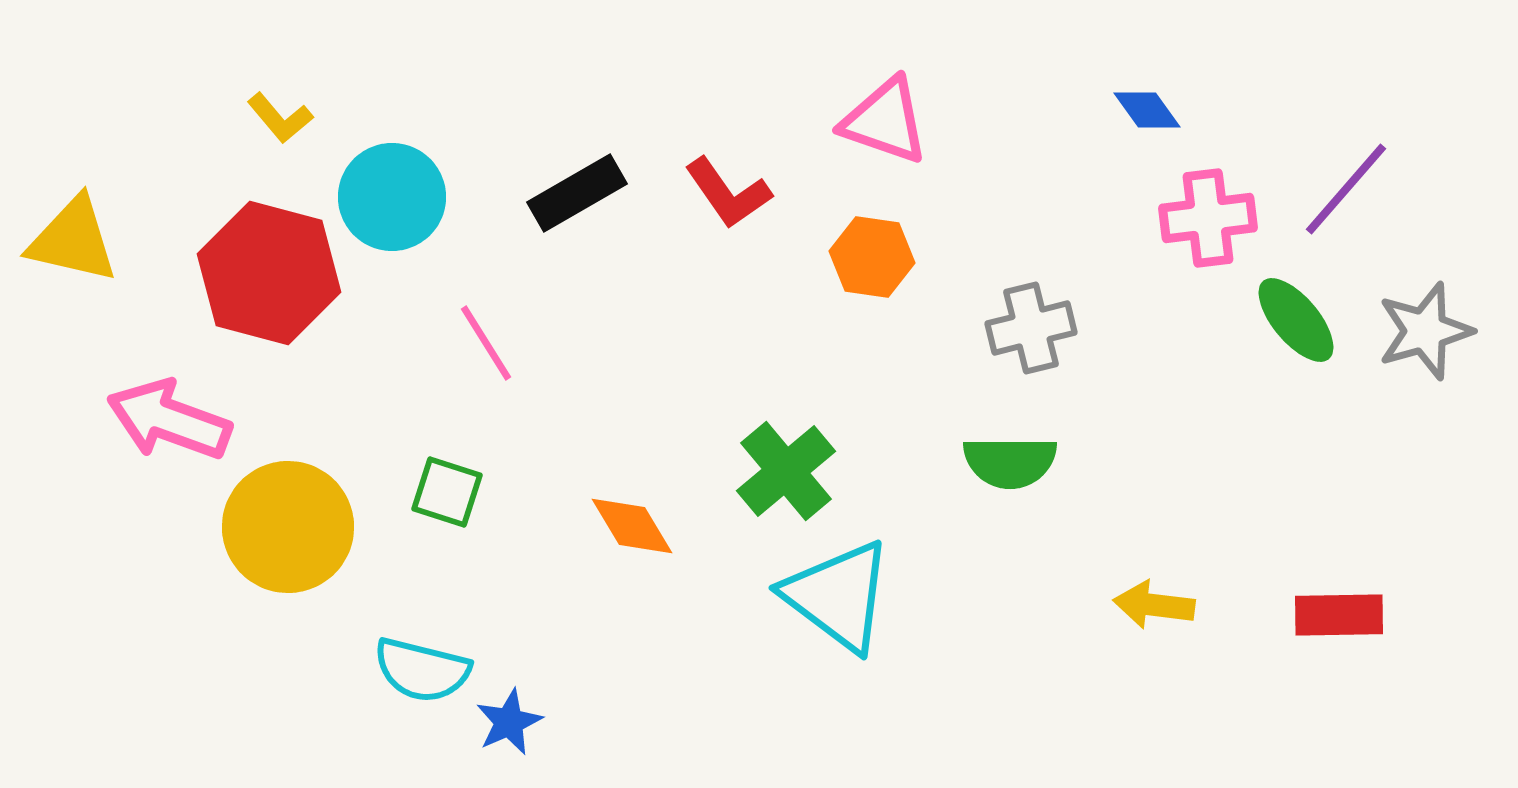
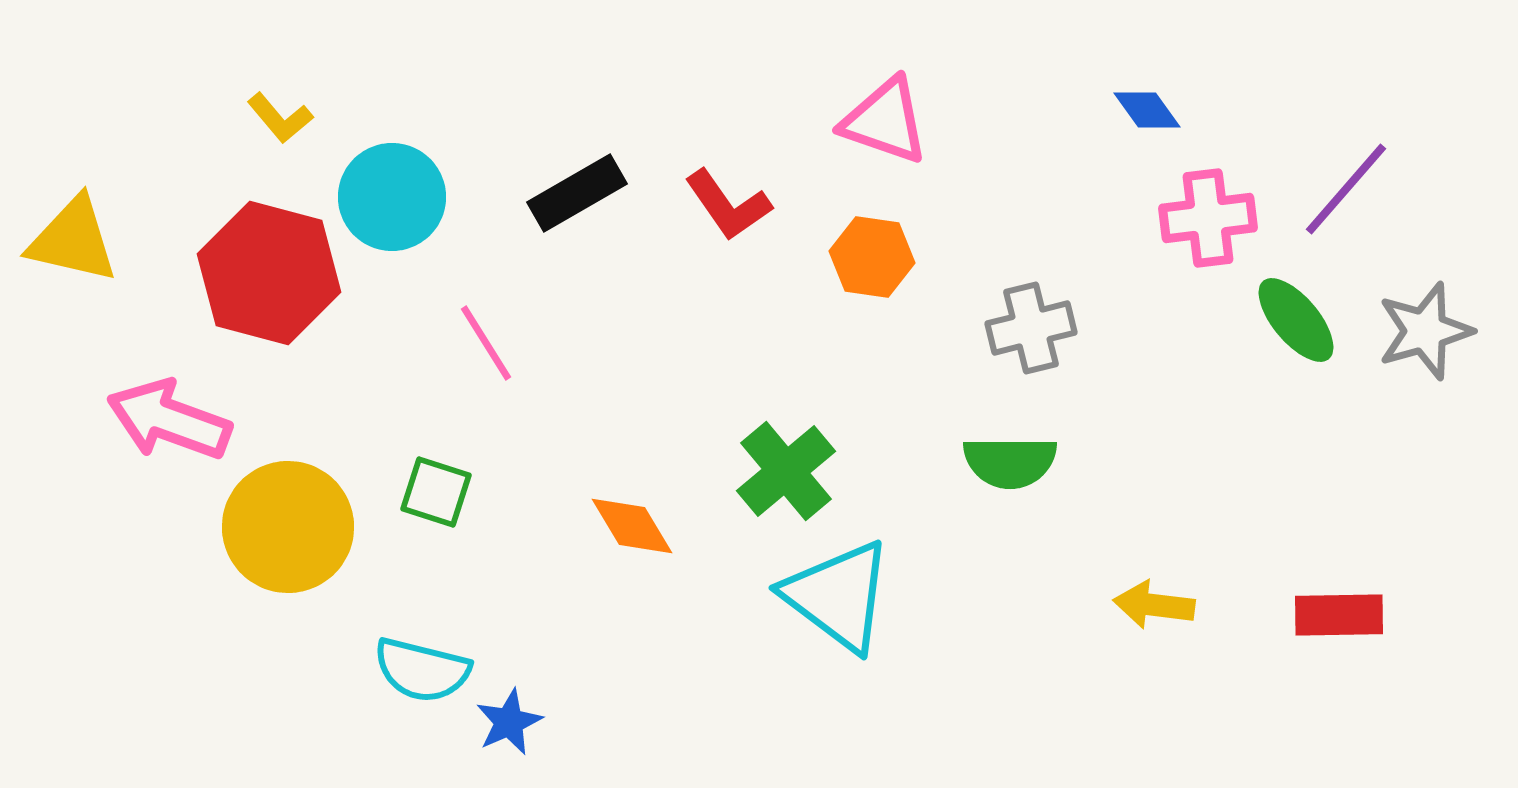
red L-shape: moved 12 px down
green square: moved 11 px left
